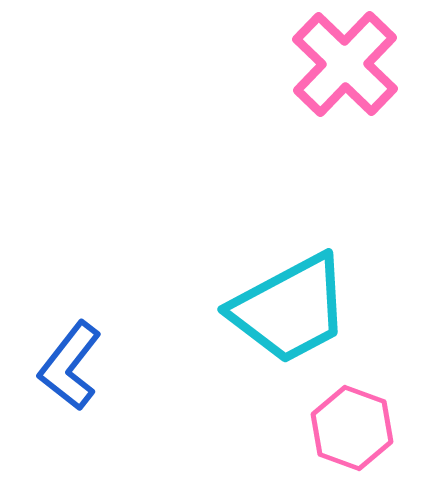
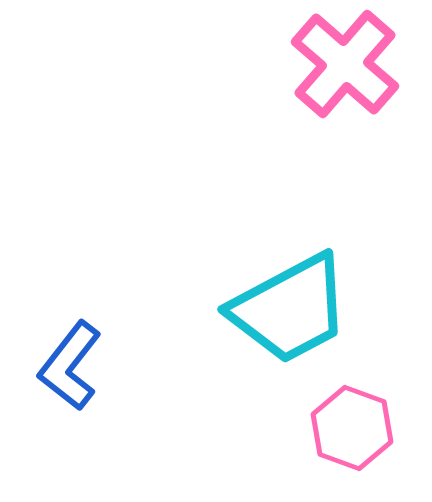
pink cross: rotated 3 degrees counterclockwise
